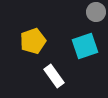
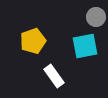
gray circle: moved 5 px down
cyan square: rotated 8 degrees clockwise
